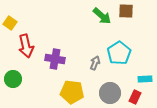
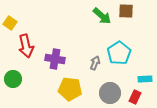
yellow pentagon: moved 2 px left, 3 px up
